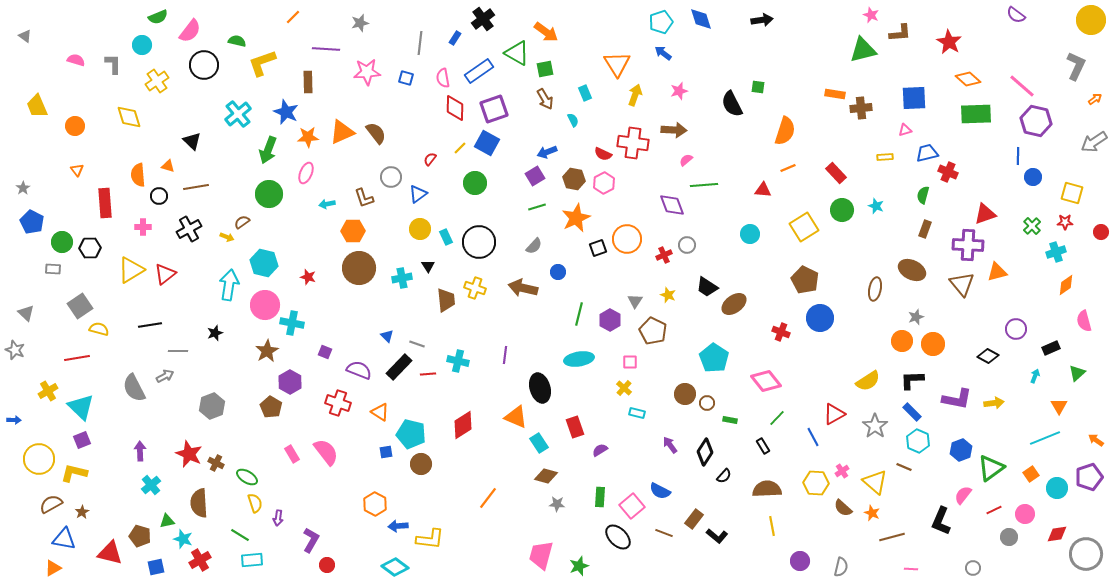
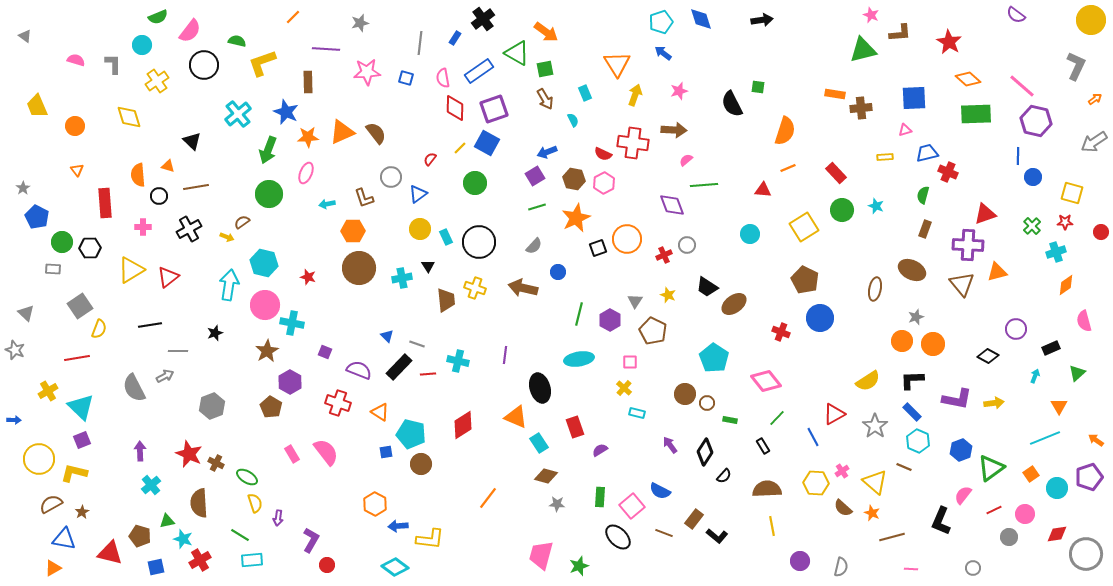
blue pentagon at (32, 222): moved 5 px right, 5 px up
red triangle at (165, 274): moved 3 px right, 3 px down
yellow semicircle at (99, 329): rotated 96 degrees clockwise
